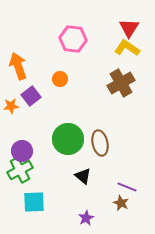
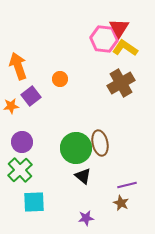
red triangle: moved 10 px left
pink hexagon: moved 31 px right
yellow L-shape: moved 2 px left
green circle: moved 8 px right, 9 px down
purple circle: moved 9 px up
green cross: rotated 15 degrees counterclockwise
purple line: moved 2 px up; rotated 36 degrees counterclockwise
purple star: rotated 21 degrees clockwise
